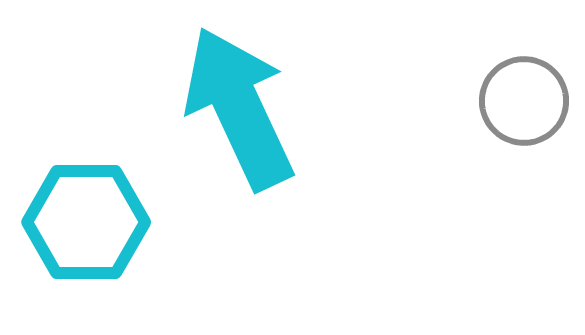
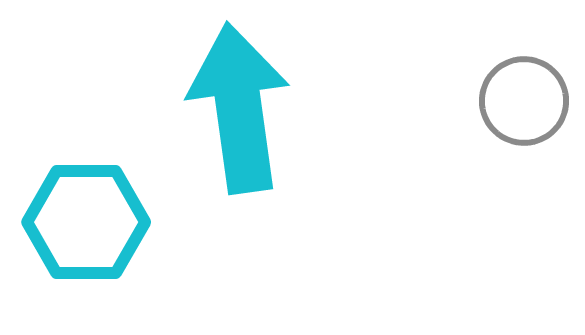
cyan arrow: rotated 17 degrees clockwise
